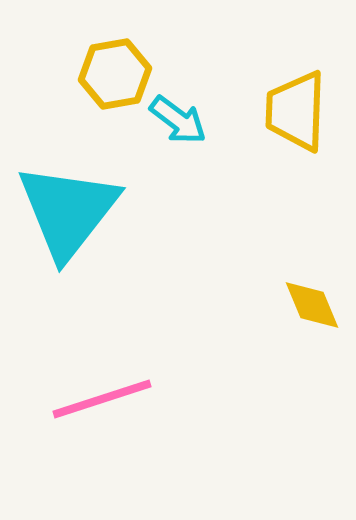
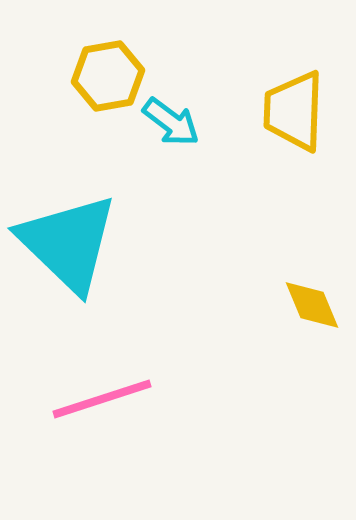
yellow hexagon: moved 7 px left, 2 px down
yellow trapezoid: moved 2 px left
cyan arrow: moved 7 px left, 2 px down
cyan triangle: moved 32 px down; rotated 24 degrees counterclockwise
